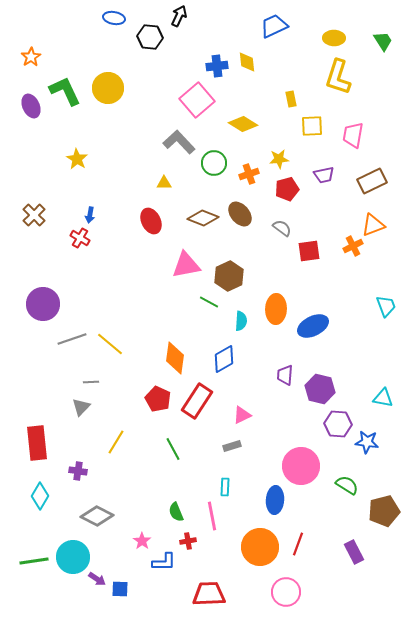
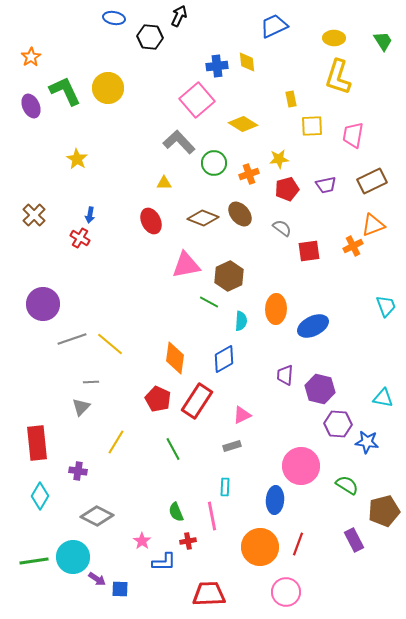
purple trapezoid at (324, 175): moved 2 px right, 10 px down
purple rectangle at (354, 552): moved 12 px up
